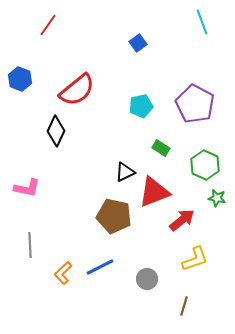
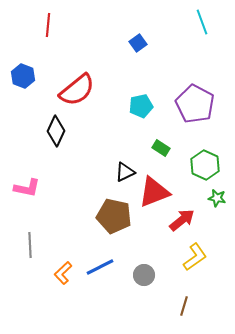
red line: rotated 30 degrees counterclockwise
blue hexagon: moved 3 px right, 3 px up
yellow L-shape: moved 2 px up; rotated 16 degrees counterclockwise
gray circle: moved 3 px left, 4 px up
